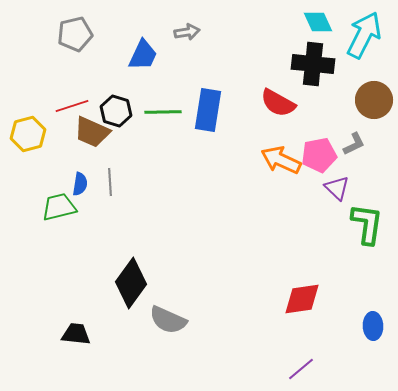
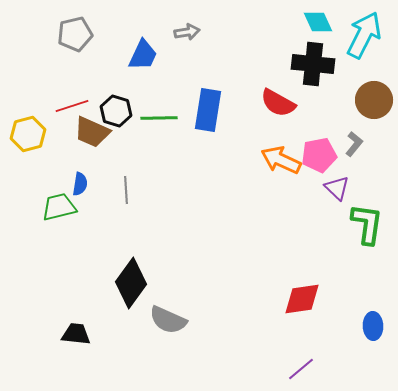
green line: moved 4 px left, 6 px down
gray L-shape: rotated 25 degrees counterclockwise
gray line: moved 16 px right, 8 px down
